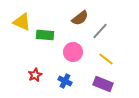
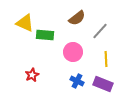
brown semicircle: moved 3 px left
yellow triangle: moved 3 px right, 1 px down
yellow line: rotated 49 degrees clockwise
red star: moved 3 px left
blue cross: moved 12 px right
